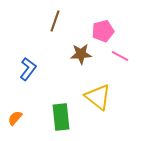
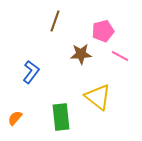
blue L-shape: moved 3 px right, 3 px down
